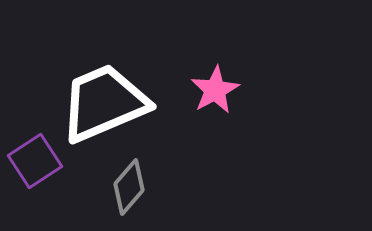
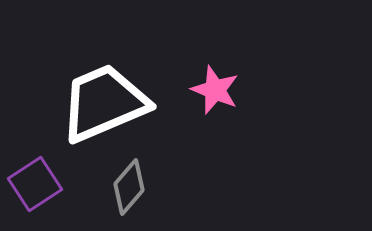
pink star: rotated 21 degrees counterclockwise
purple square: moved 23 px down
